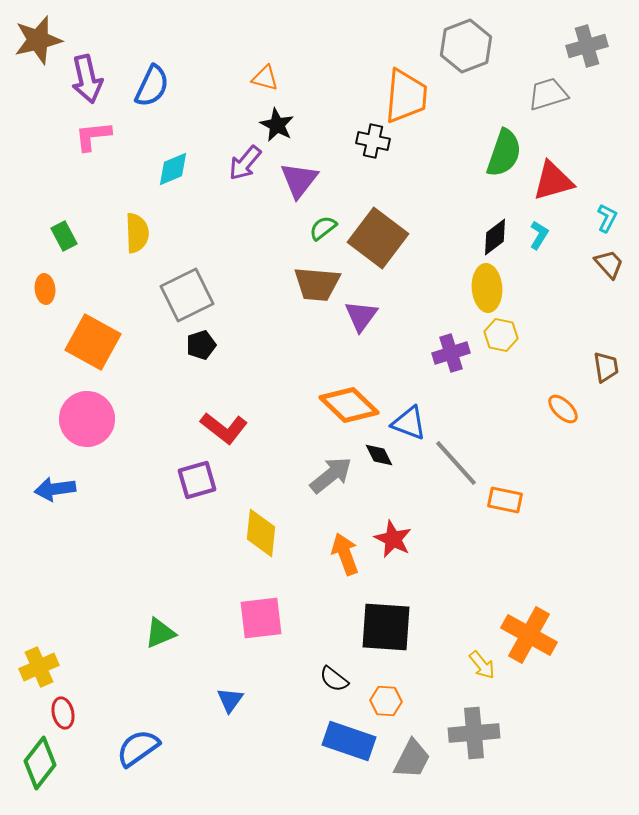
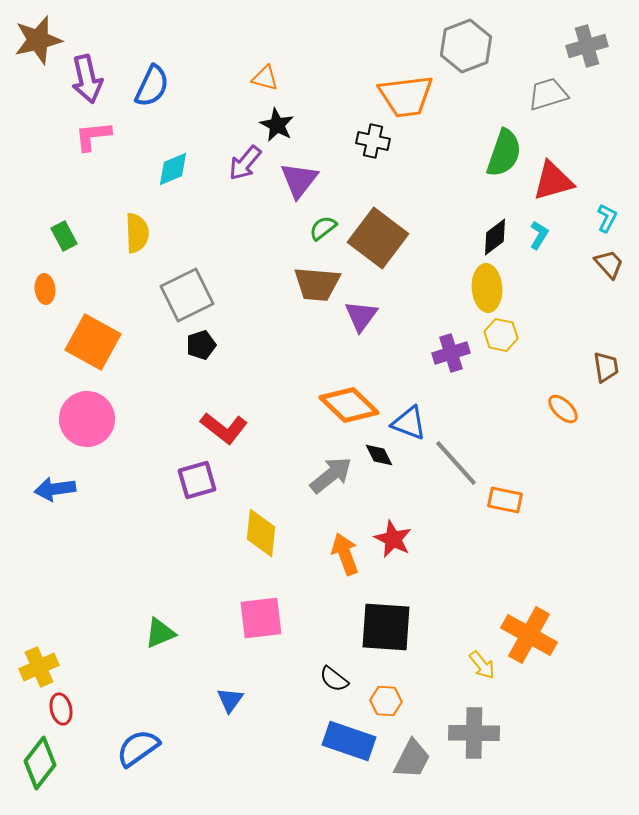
orange trapezoid at (406, 96): rotated 78 degrees clockwise
red ellipse at (63, 713): moved 2 px left, 4 px up
gray cross at (474, 733): rotated 6 degrees clockwise
